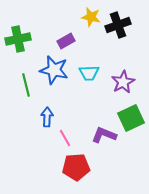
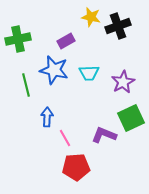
black cross: moved 1 px down
